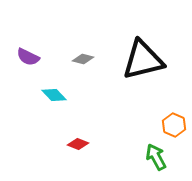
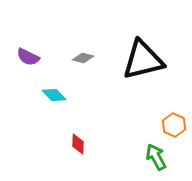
gray diamond: moved 1 px up
red diamond: rotated 70 degrees clockwise
